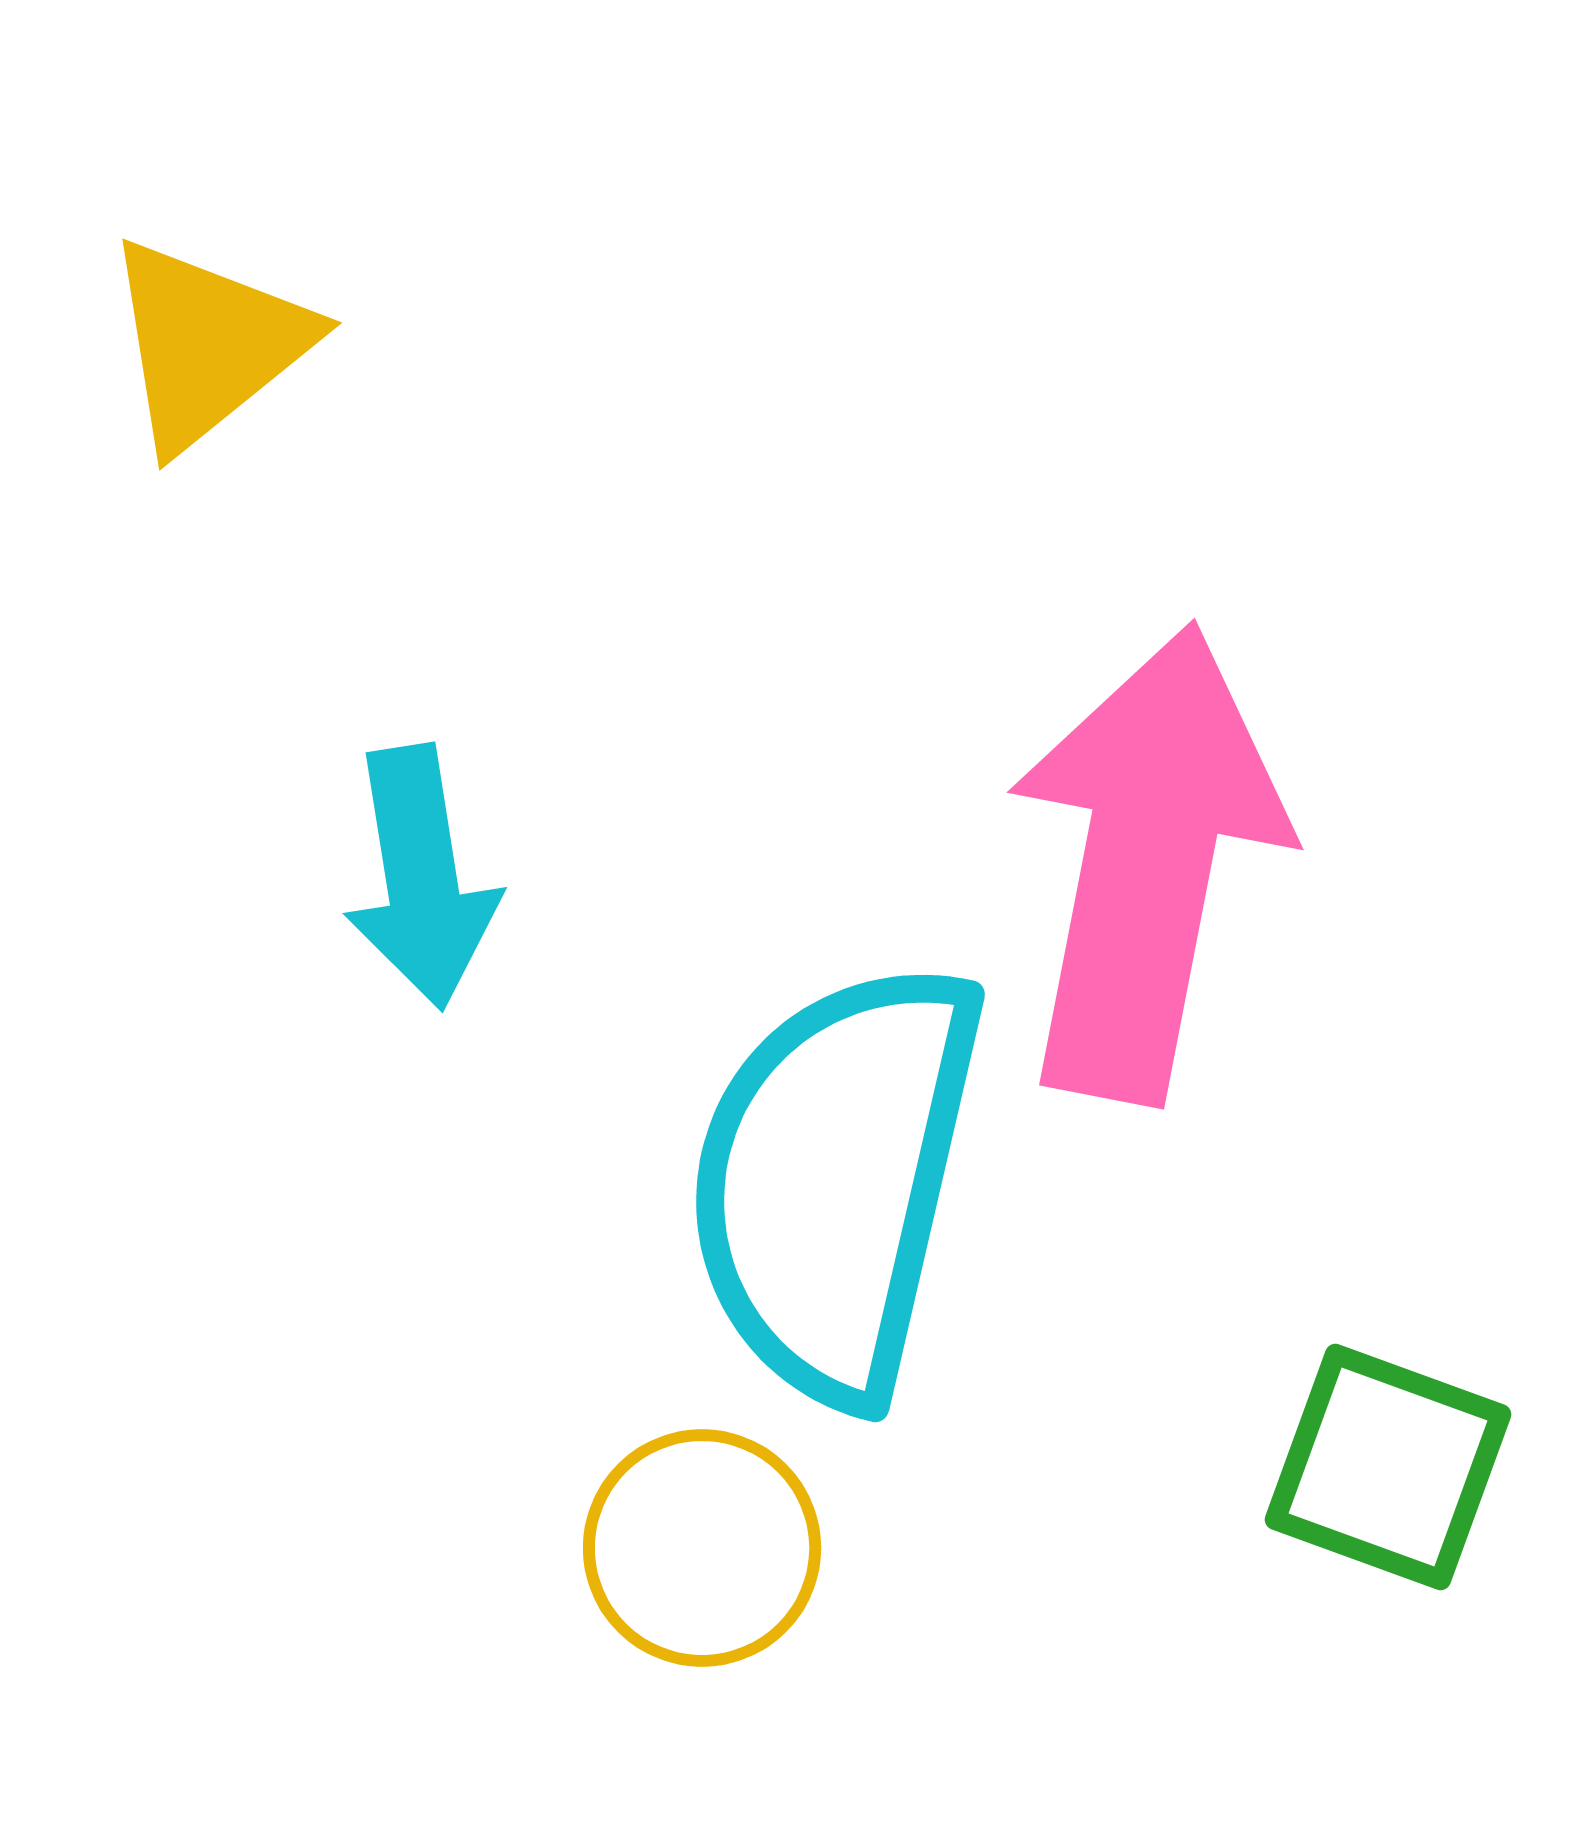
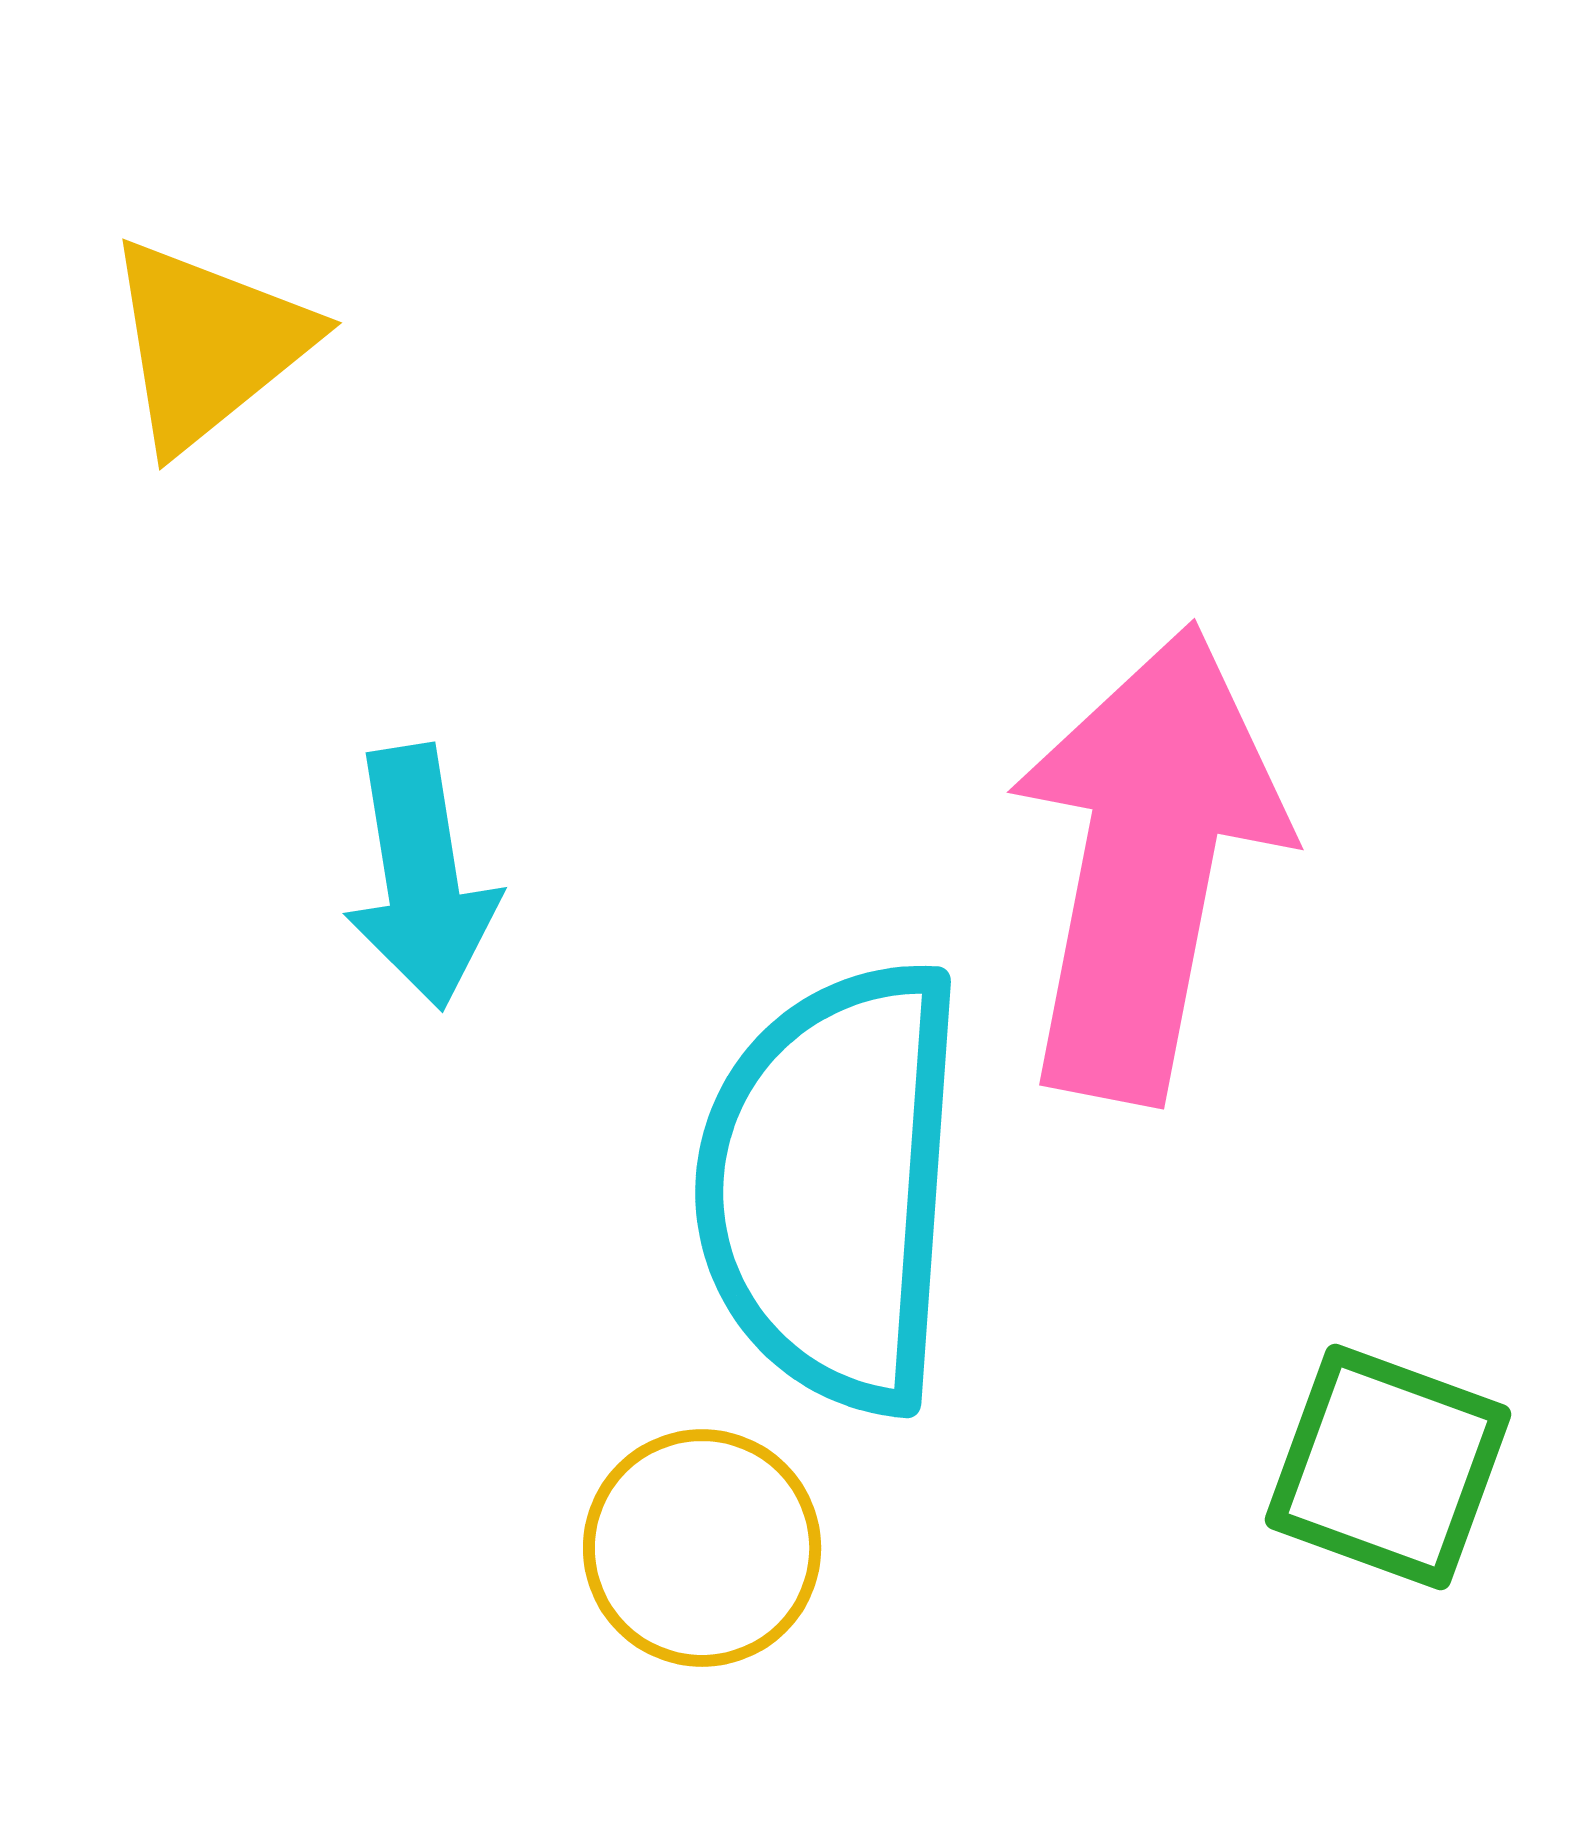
cyan semicircle: moved 3 px left, 5 px down; rotated 9 degrees counterclockwise
